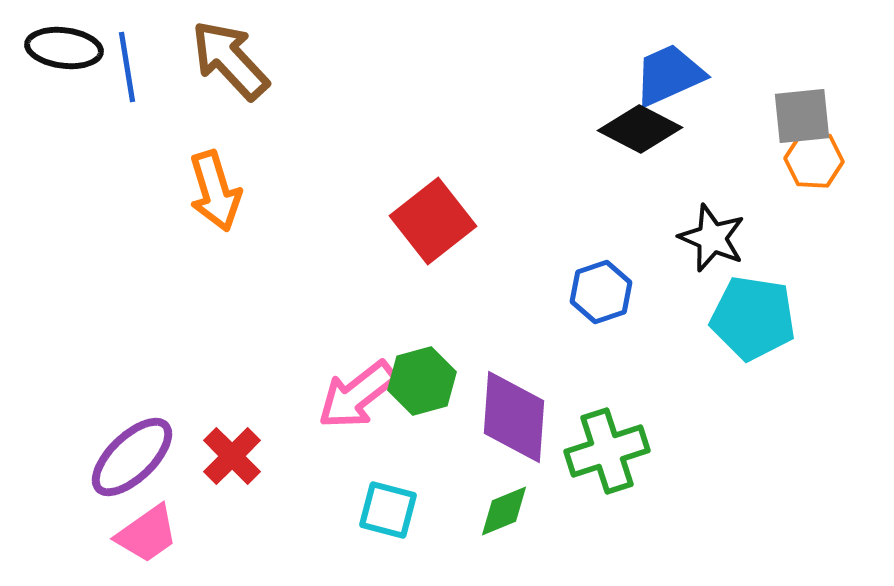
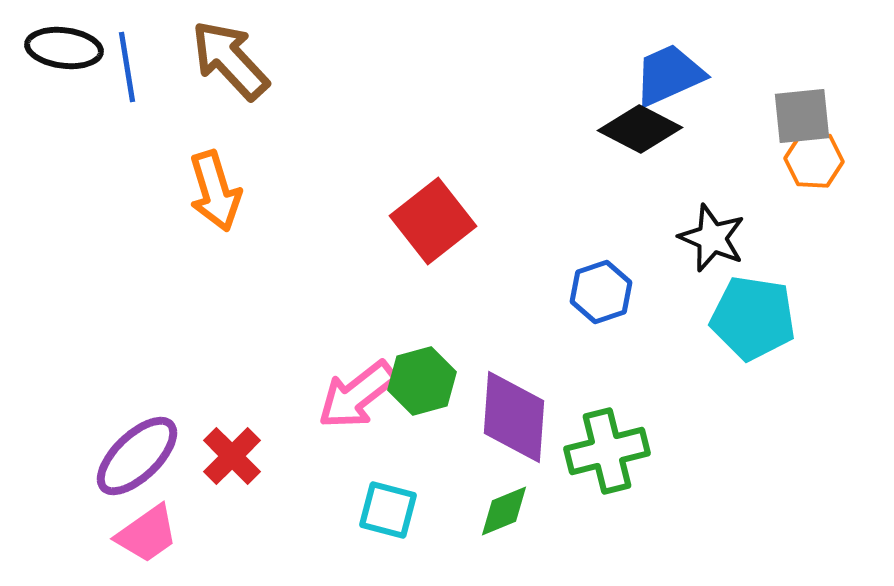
green cross: rotated 4 degrees clockwise
purple ellipse: moved 5 px right, 1 px up
